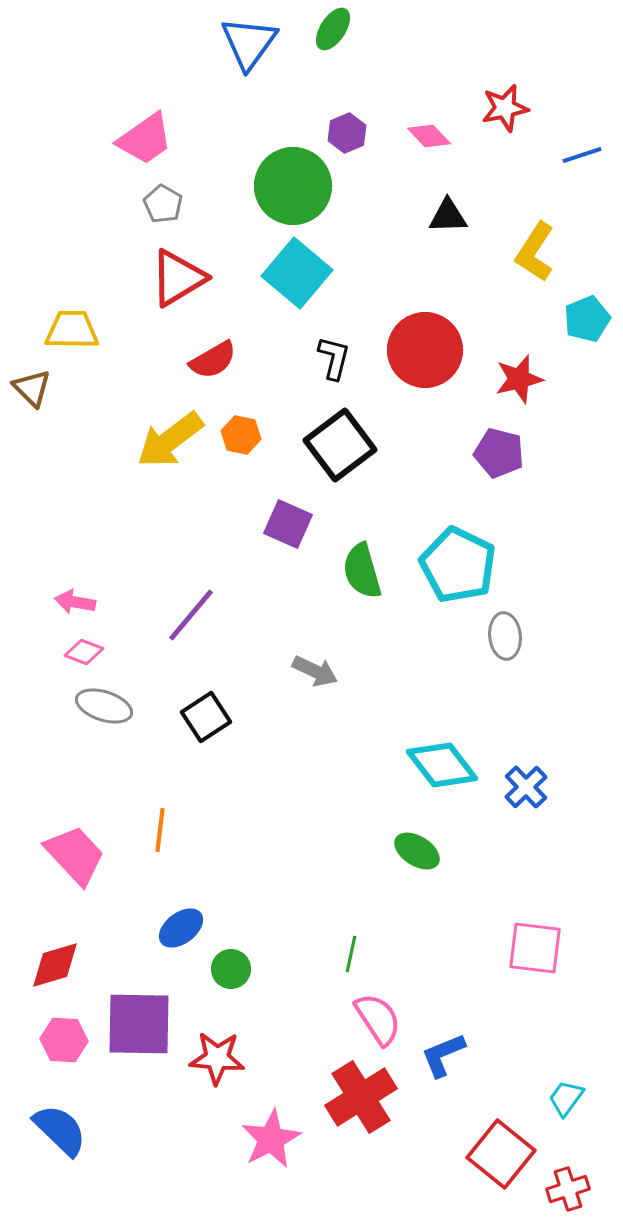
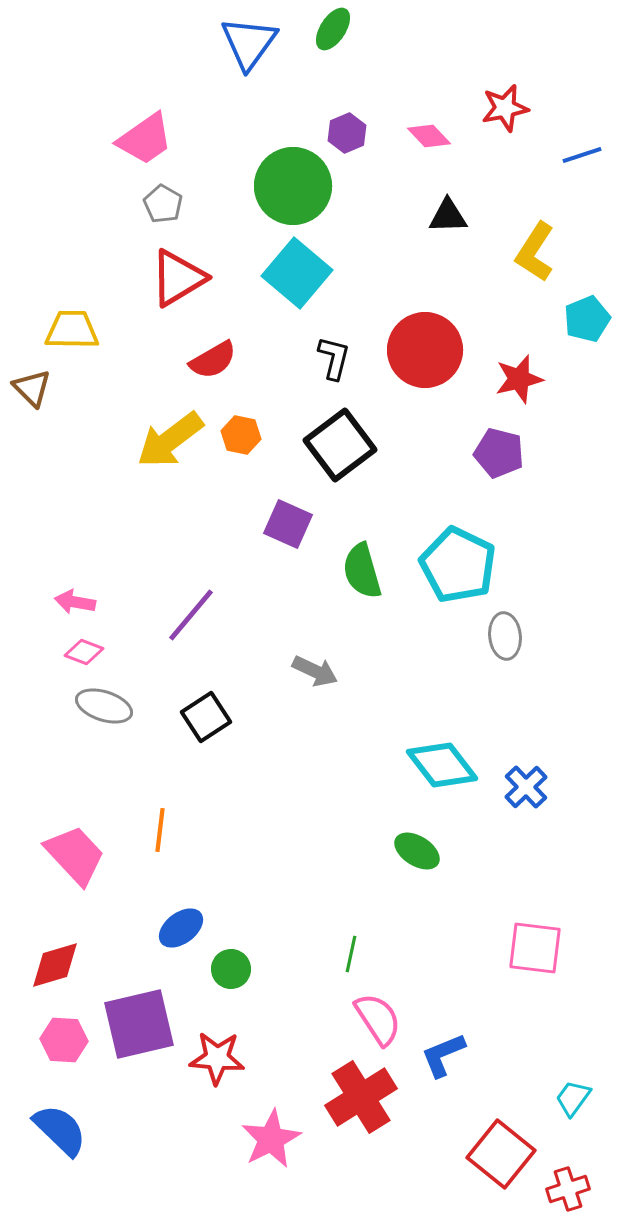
purple square at (139, 1024): rotated 14 degrees counterclockwise
cyan trapezoid at (566, 1098): moved 7 px right
